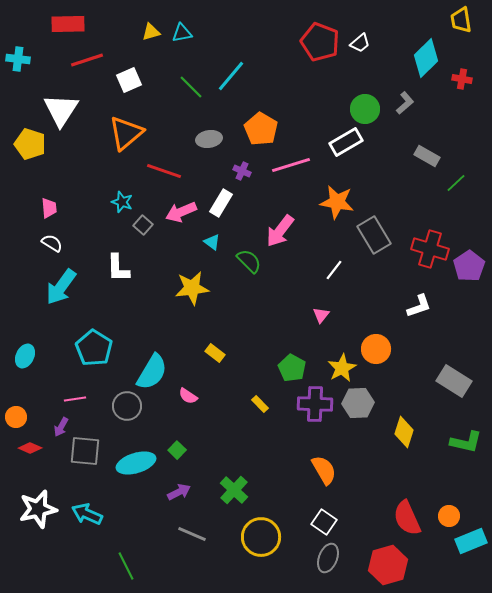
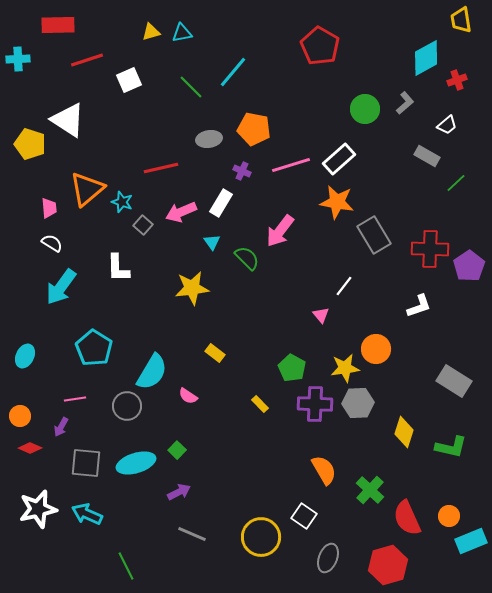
red rectangle at (68, 24): moved 10 px left, 1 px down
red pentagon at (320, 42): moved 4 px down; rotated 9 degrees clockwise
white trapezoid at (360, 43): moved 87 px right, 82 px down
cyan diamond at (426, 58): rotated 15 degrees clockwise
cyan cross at (18, 59): rotated 10 degrees counterclockwise
cyan line at (231, 76): moved 2 px right, 4 px up
red cross at (462, 79): moved 5 px left, 1 px down; rotated 30 degrees counterclockwise
white triangle at (61, 110): moved 7 px right, 10 px down; rotated 30 degrees counterclockwise
orange pentagon at (261, 129): moved 7 px left; rotated 20 degrees counterclockwise
orange triangle at (126, 133): moved 39 px left, 56 px down
white rectangle at (346, 142): moved 7 px left, 17 px down; rotated 12 degrees counterclockwise
red line at (164, 171): moved 3 px left, 3 px up; rotated 32 degrees counterclockwise
cyan triangle at (212, 242): rotated 18 degrees clockwise
red cross at (430, 249): rotated 15 degrees counterclockwise
green semicircle at (249, 261): moved 2 px left, 3 px up
white line at (334, 270): moved 10 px right, 16 px down
pink triangle at (321, 315): rotated 18 degrees counterclockwise
yellow star at (342, 368): moved 3 px right; rotated 20 degrees clockwise
orange circle at (16, 417): moved 4 px right, 1 px up
green L-shape at (466, 442): moved 15 px left, 5 px down
gray square at (85, 451): moved 1 px right, 12 px down
green cross at (234, 490): moved 136 px right
white square at (324, 522): moved 20 px left, 6 px up
